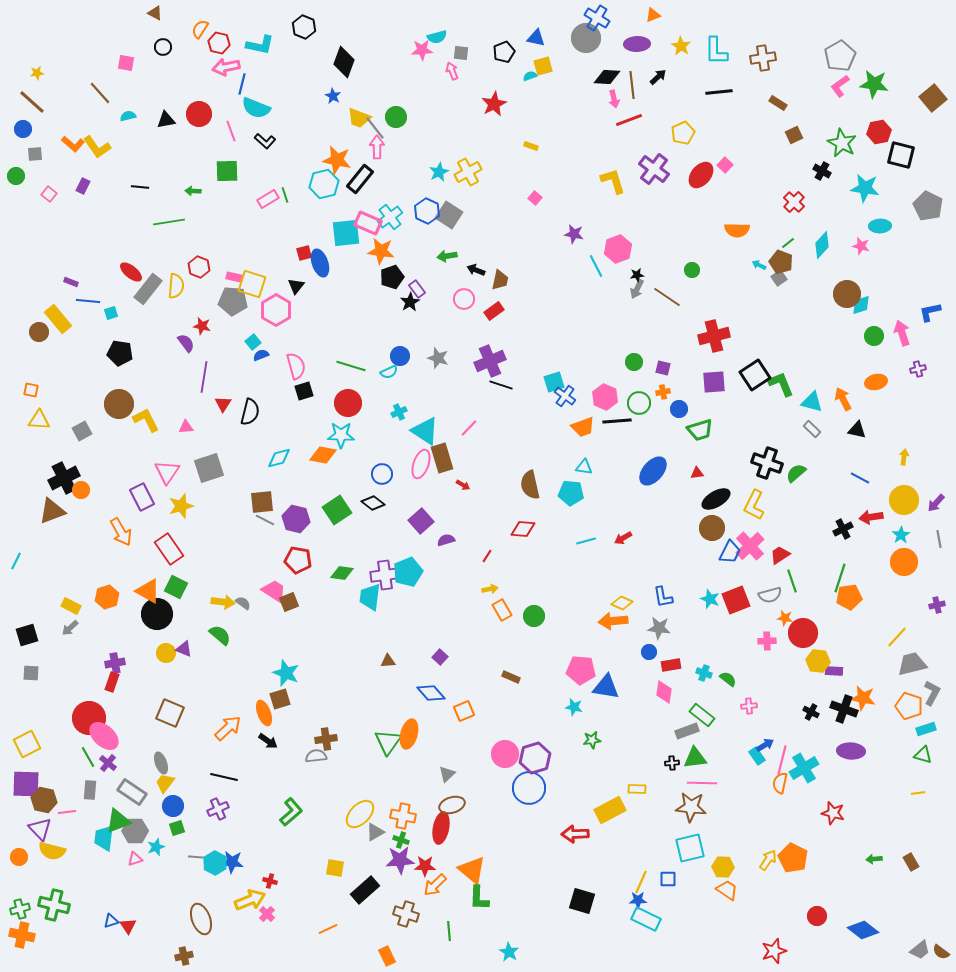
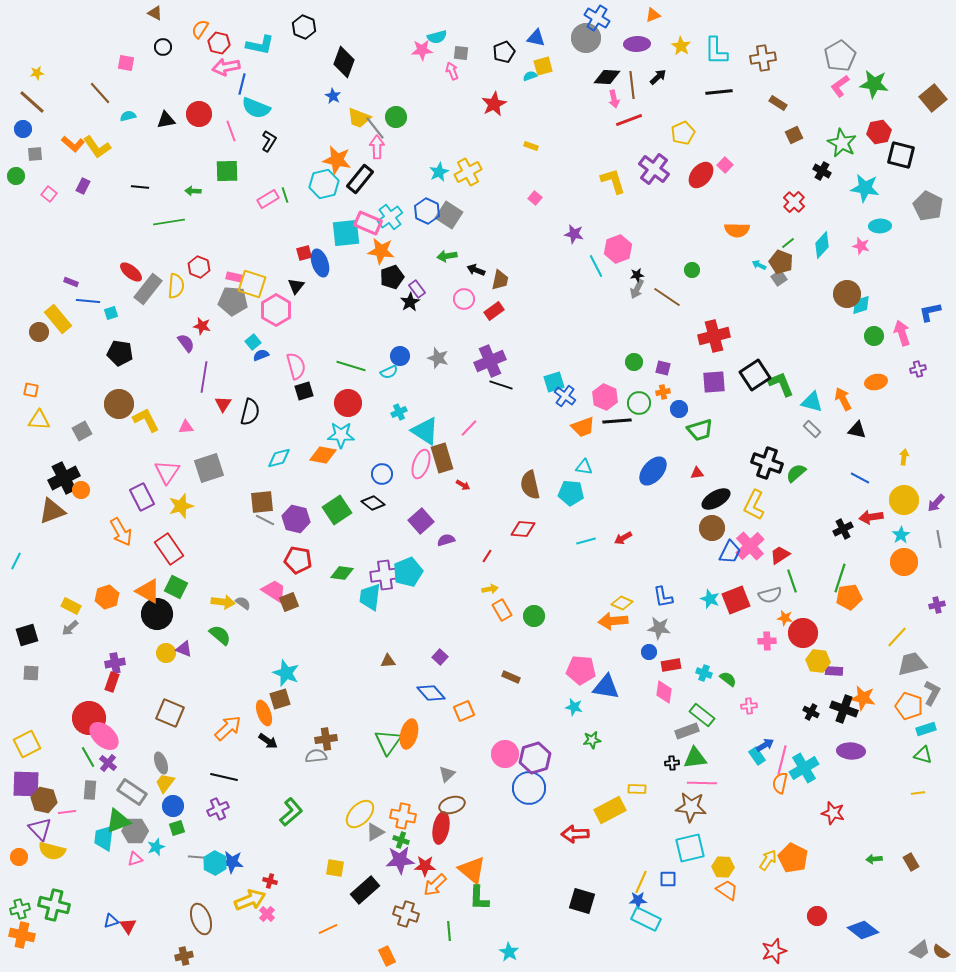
black L-shape at (265, 141): moved 4 px right; rotated 100 degrees counterclockwise
